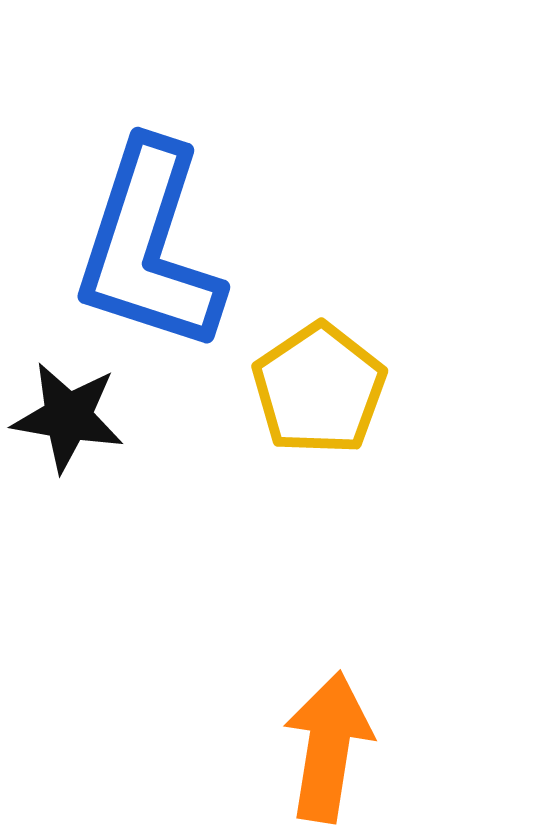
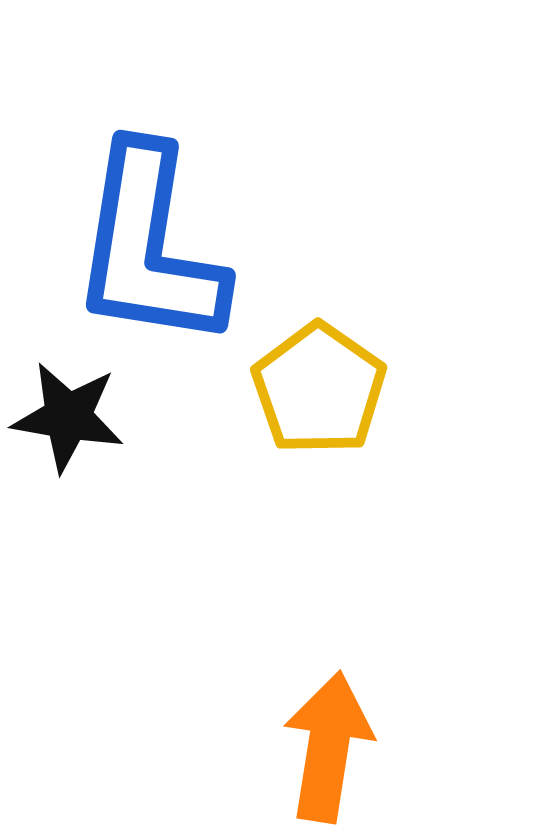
blue L-shape: rotated 9 degrees counterclockwise
yellow pentagon: rotated 3 degrees counterclockwise
